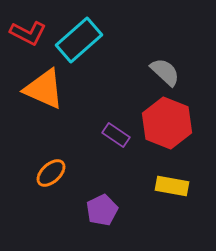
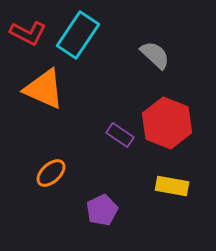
cyan rectangle: moved 1 px left, 5 px up; rotated 15 degrees counterclockwise
gray semicircle: moved 10 px left, 17 px up
purple rectangle: moved 4 px right
